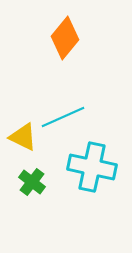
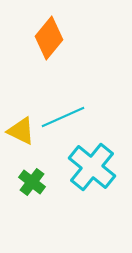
orange diamond: moved 16 px left
yellow triangle: moved 2 px left, 6 px up
cyan cross: rotated 27 degrees clockwise
